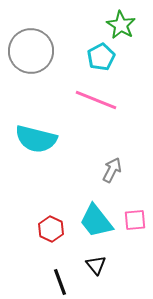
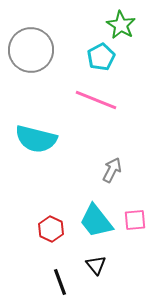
gray circle: moved 1 px up
